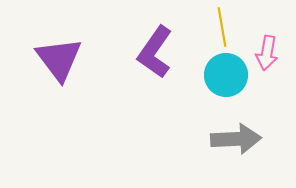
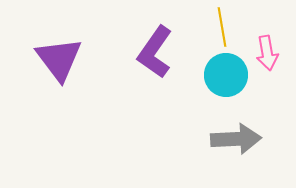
pink arrow: rotated 20 degrees counterclockwise
